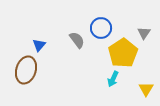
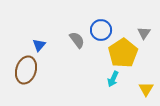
blue circle: moved 2 px down
